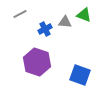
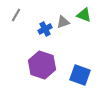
gray line: moved 4 px left, 1 px down; rotated 32 degrees counterclockwise
gray triangle: moved 2 px left; rotated 24 degrees counterclockwise
purple hexagon: moved 5 px right, 3 px down
